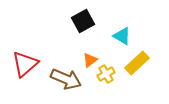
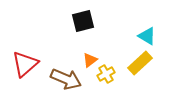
black square: rotated 15 degrees clockwise
cyan triangle: moved 25 px right
yellow rectangle: moved 3 px right
